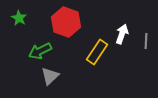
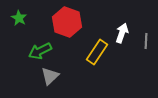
red hexagon: moved 1 px right
white arrow: moved 1 px up
